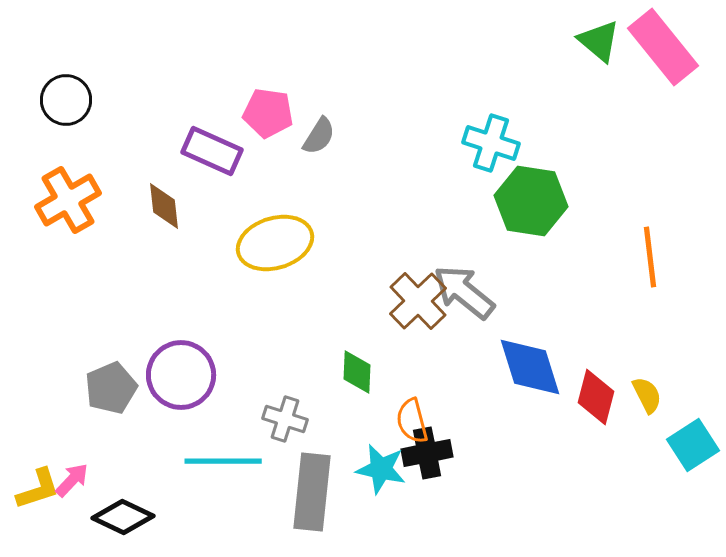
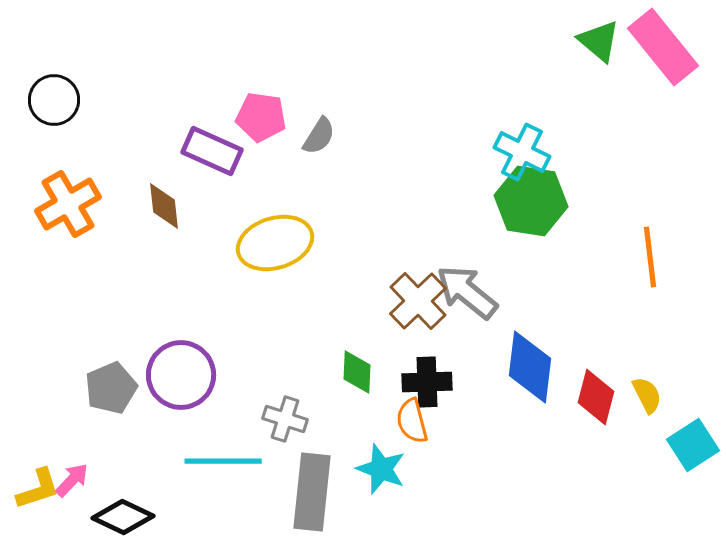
black circle: moved 12 px left
pink pentagon: moved 7 px left, 4 px down
cyan cross: moved 31 px right, 9 px down; rotated 8 degrees clockwise
orange cross: moved 4 px down
gray arrow: moved 3 px right
blue diamond: rotated 24 degrees clockwise
black cross: moved 71 px up; rotated 9 degrees clockwise
cyan star: rotated 9 degrees clockwise
